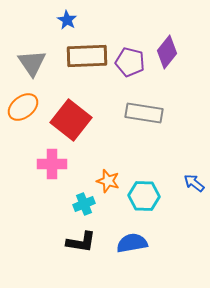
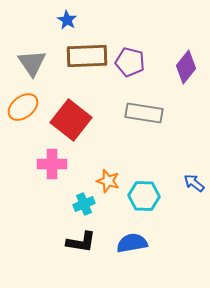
purple diamond: moved 19 px right, 15 px down
